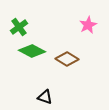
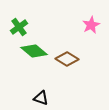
pink star: moved 3 px right
green diamond: moved 2 px right; rotated 12 degrees clockwise
black triangle: moved 4 px left, 1 px down
